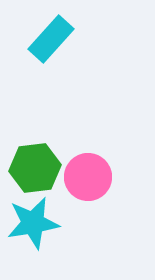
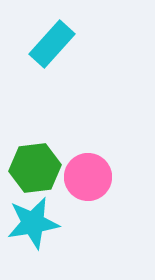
cyan rectangle: moved 1 px right, 5 px down
